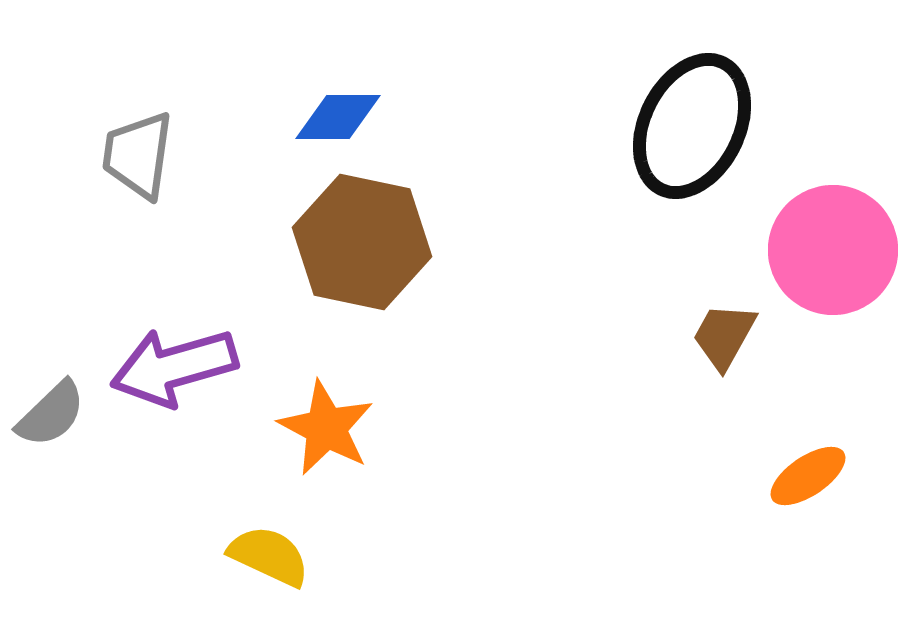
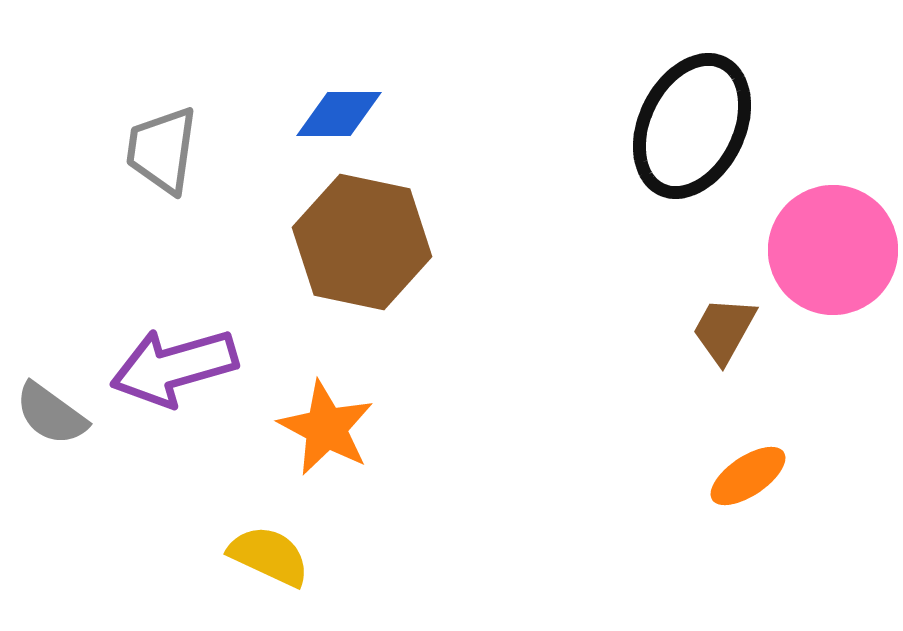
blue diamond: moved 1 px right, 3 px up
gray trapezoid: moved 24 px right, 5 px up
brown trapezoid: moved 6 px up
gray semicircle: rotated 80 degrees clockwise
orange ellipse: moved 60 px left
